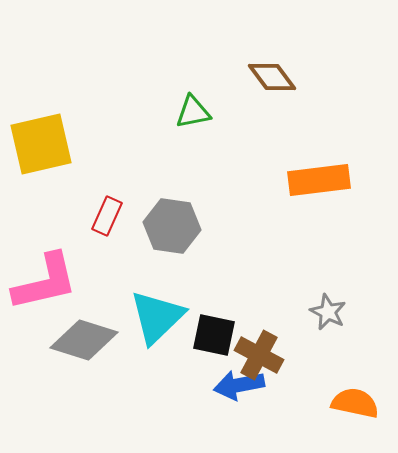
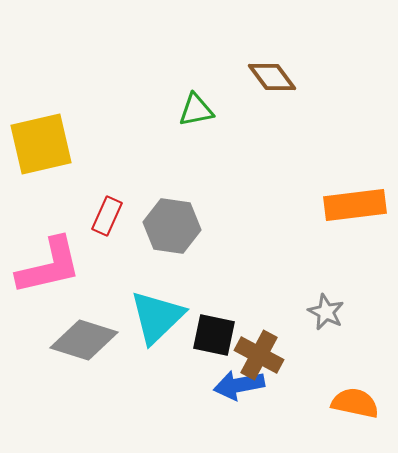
green triangle: moved 3 px right, 2 px up
orange rectangle: moved 36 px right, 25 px down
pink L-shape: moved 4 px right, 16 px up
gray star: moved 2 px left
